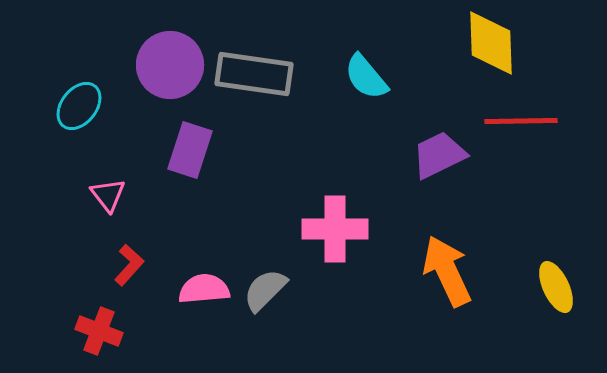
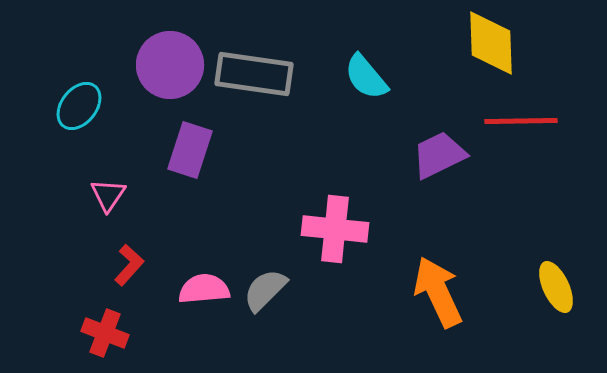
pink triangle: rotated 12 degrees clockwise
pink cross: rotated 6 degrees clockwise
orange arrow: moved 9 px left, 21 px down
red cross: moved 6 px right, 2 px down
